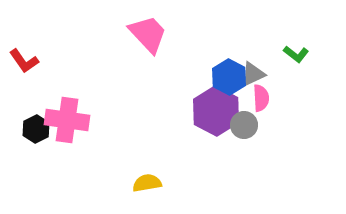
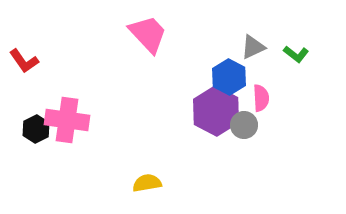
gray triangle: moved 27 px up
